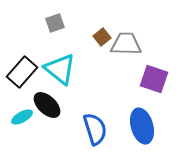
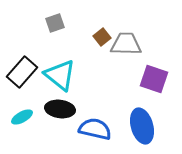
cyan triangle: moved 6 px down
black ellipse: moved 13 px right, 4 px down; rotated 36 degrees counterclockwise
blue semicircle: rotated 60 degrees counterclockwise
